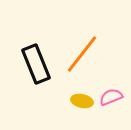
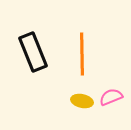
orange line: rotated 39 degrees counterclockwise
black rectangle: moved 3 px left, 12 px up
